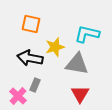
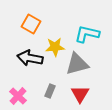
orange square: rotated 18 degrees clockwise
yellow star: rotated 12 degrees clockwise
gray triangle: rotated 25 degrees counterclockwise
gray rectangle: moved 15 px right, 6 px down
